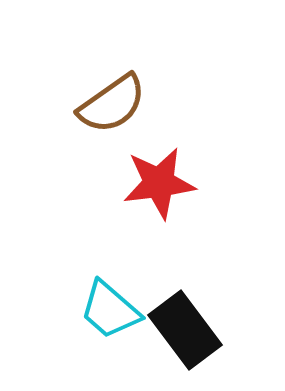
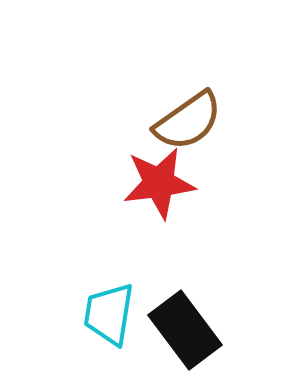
brown semicircle: moved 76 px right, 17 px down
cyan trapezoid: moved 1 px left, 4 px down; rotated 58 degrees clockwise
